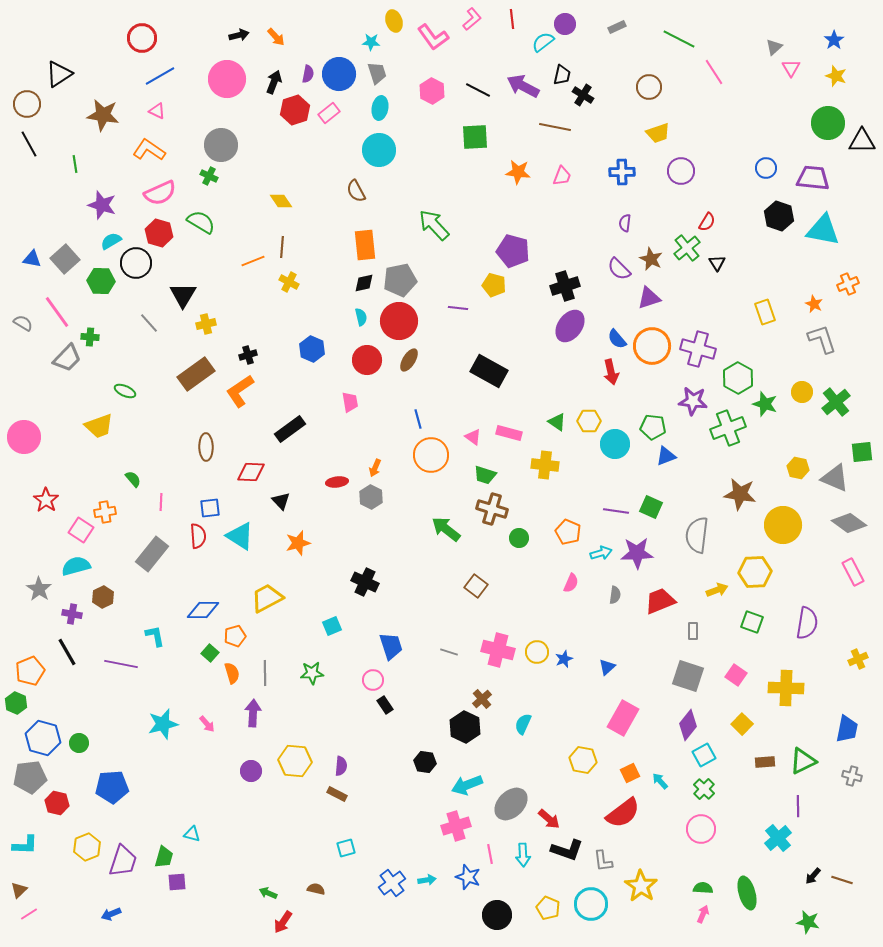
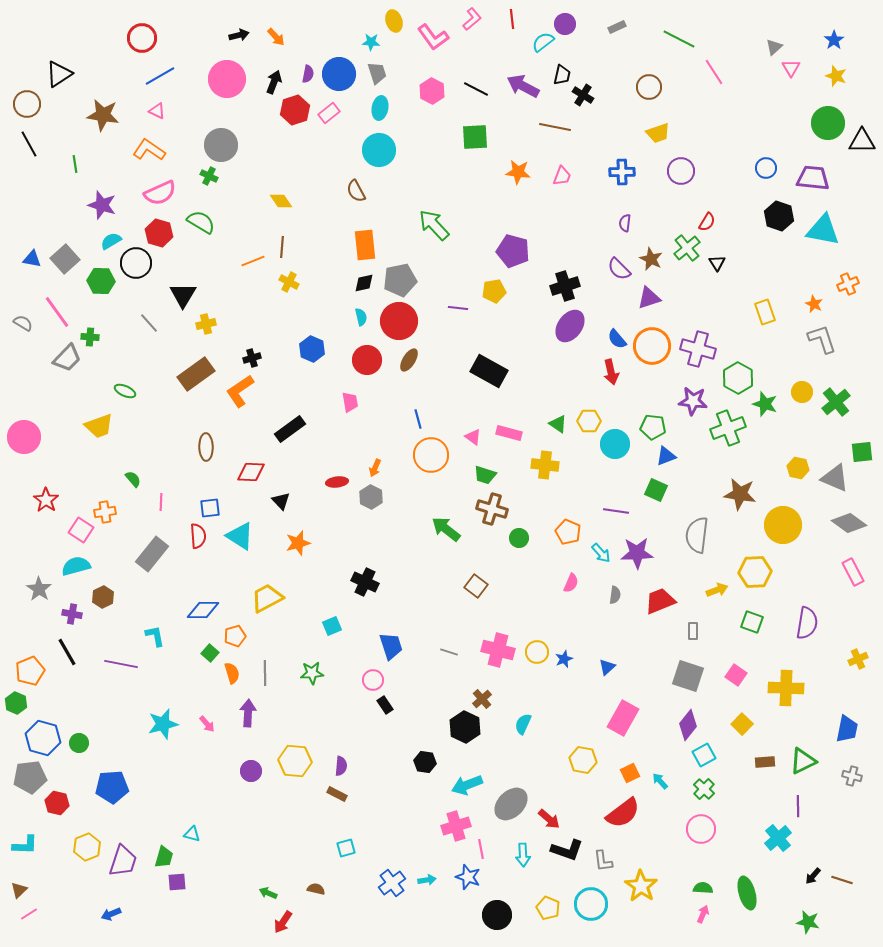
black line at (478, 90): moved 2 px left, 1 px up
yellow pentagon at (494, 285): moved 6 px down; rotated 25 degrees counterclockwise
black cross at (248, 355): moved 4 px right, 3 px down
green triangle at (557, 422): moved 1 px right, 2 px down
green square at (651, 507): moved 5 px right, 17 px up
cyan arrow at (601, 553): rotated 65 degrees clockwise
purple arrow at (253, 713): moved 5 px left
pink line at (490, 854): moved 9 px left, 5 px up
